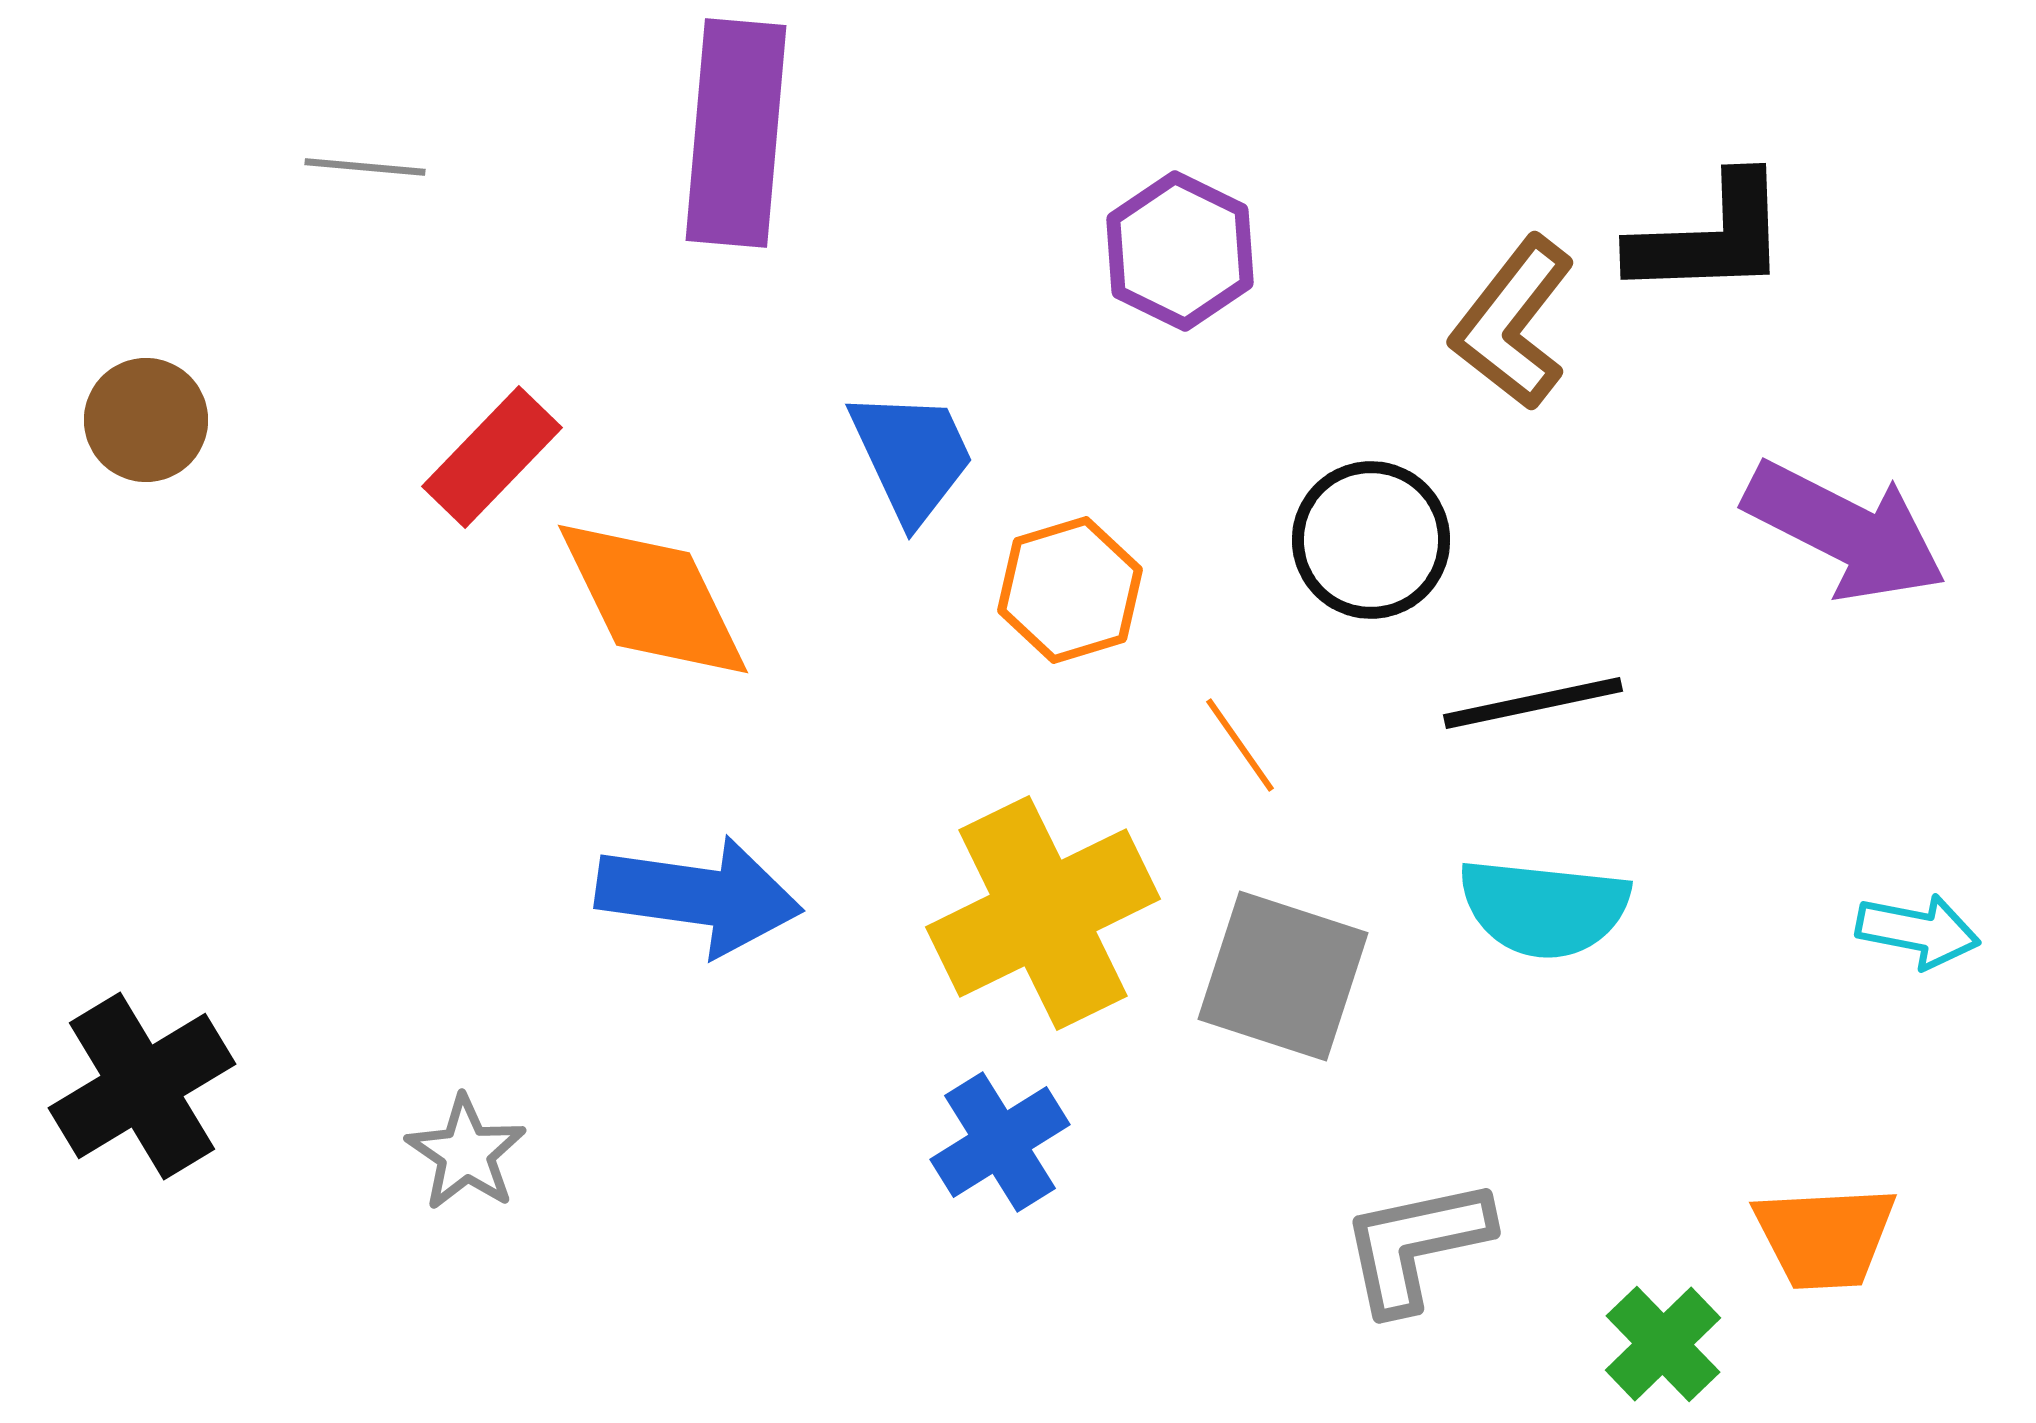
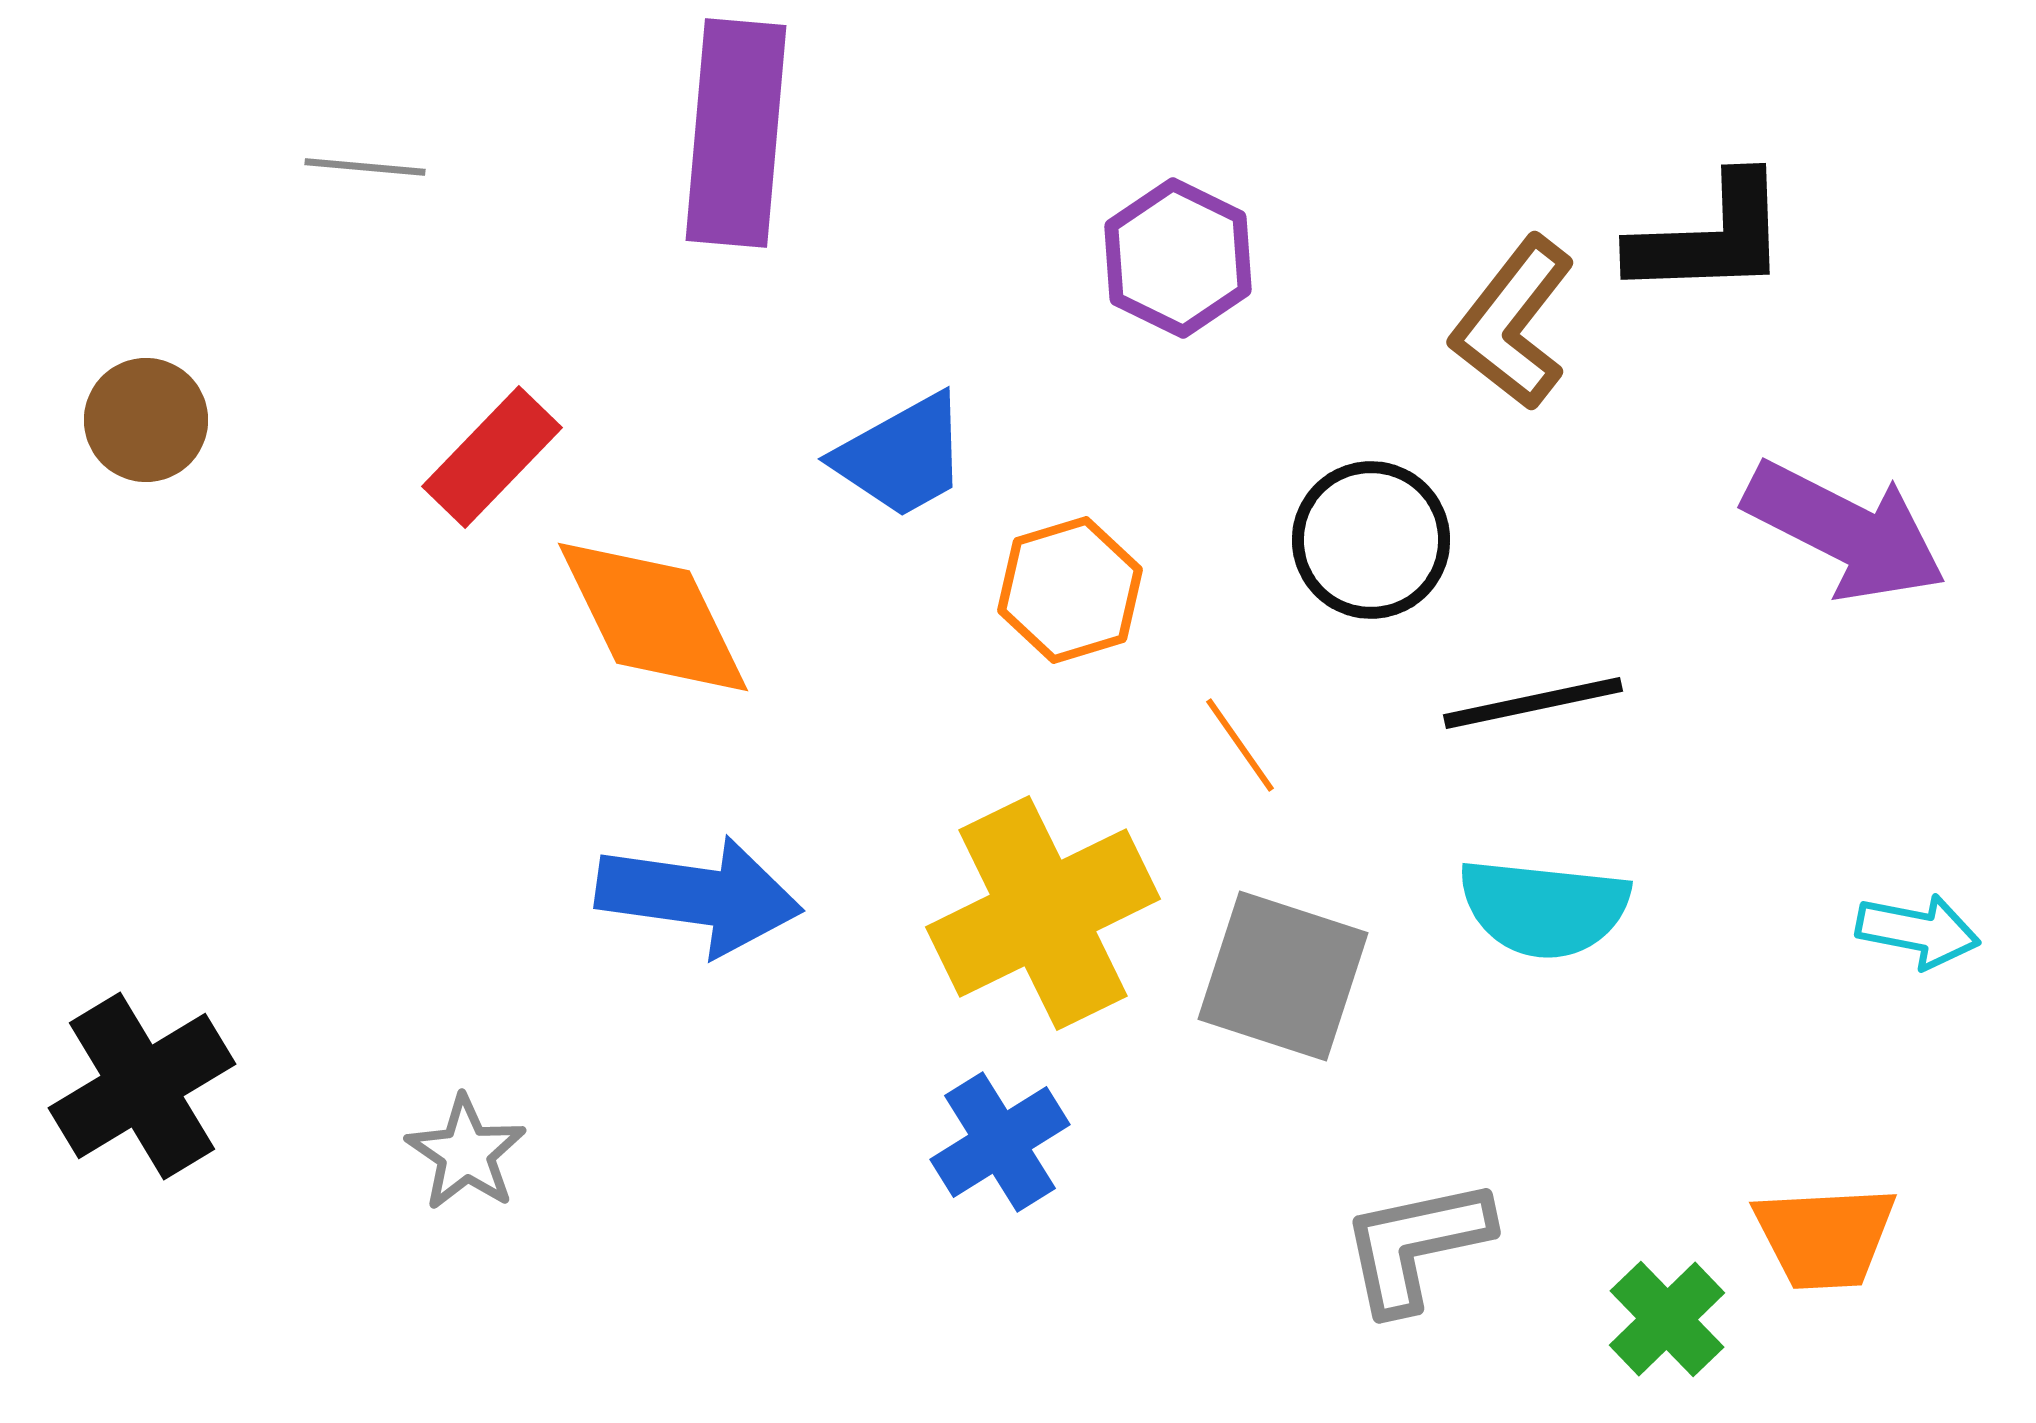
purple hexagon: moved 2 px left, 7 px down
blue trapezoid: moved 10 px left; rotated 86 degrees clockwise
orange diamond: moved 18 px down
green cross: moved 4 px right, 25 px up
